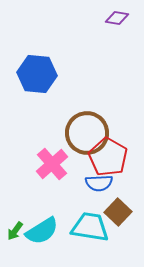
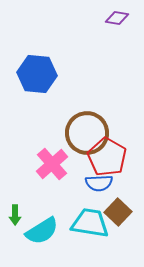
red pentagon: moved 1 px left
cyan trapezoid: moved 4 px up
green arrow: moved 16 px up; rotated 36 degrees counterclockwise
